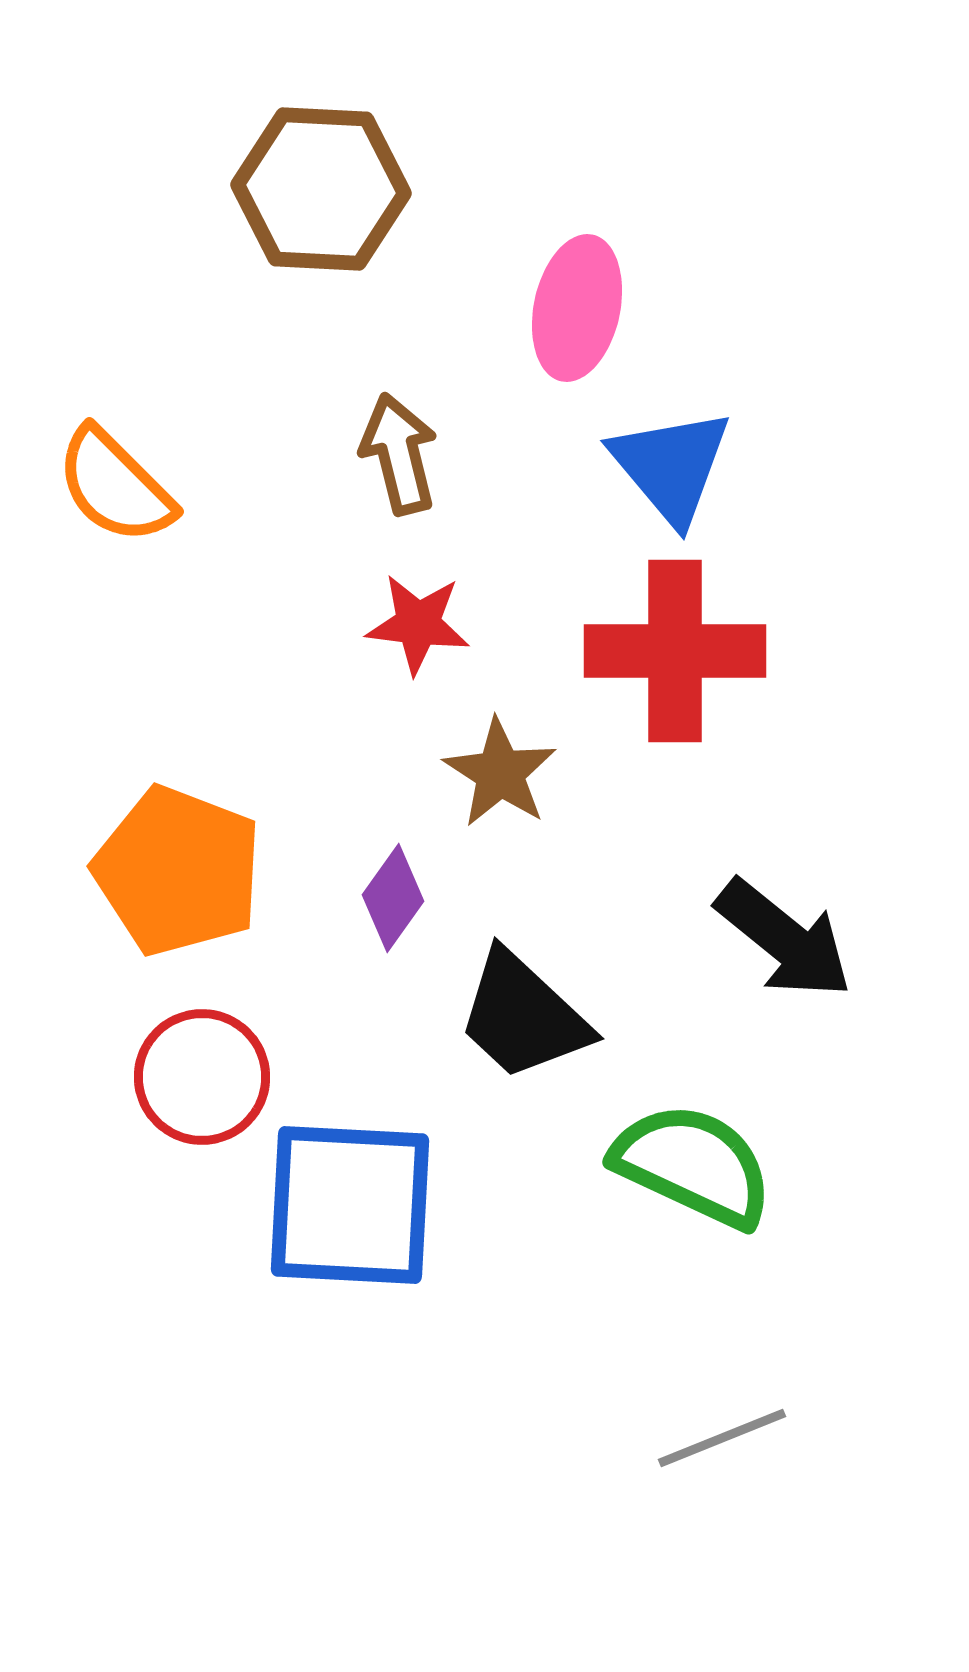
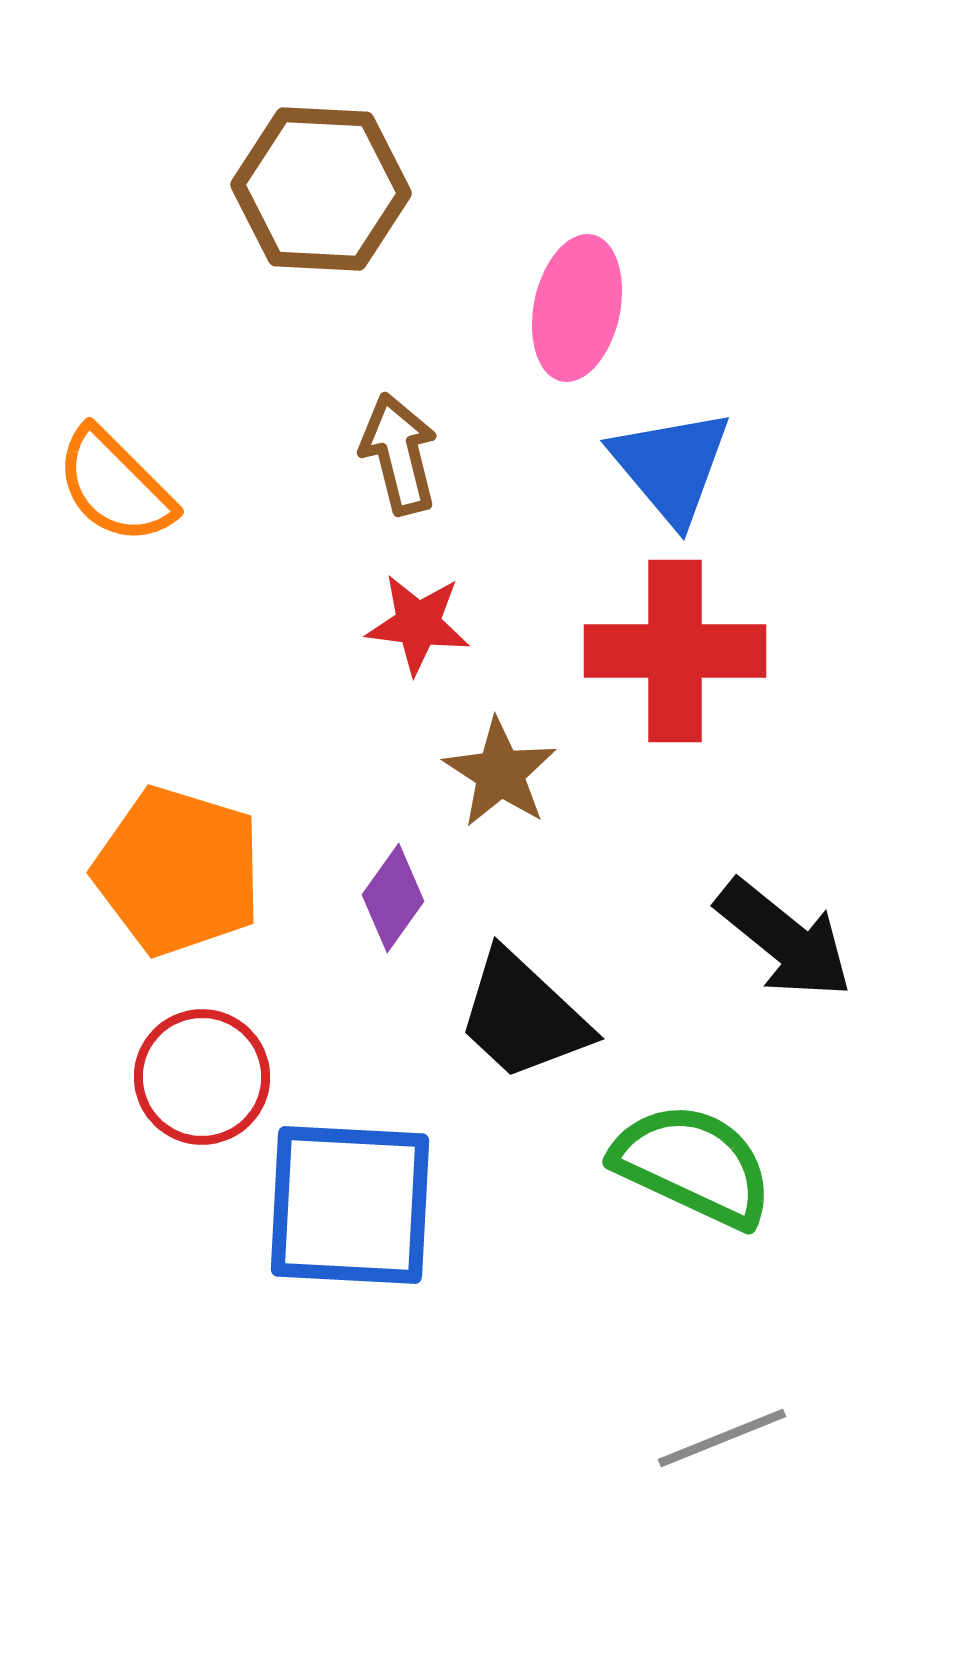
orange pentagon: rotated 4 degrees counterclockwise
